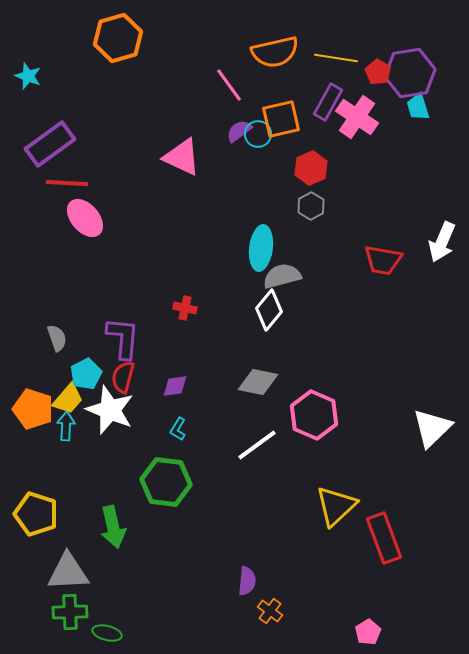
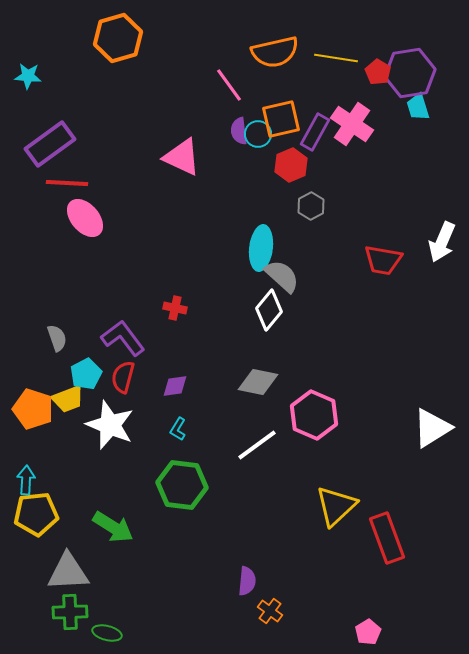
cyan star at (28, 76): rotated 16 degrees counterclockwise
purple rectangle at (328, 102): moved 13 px left, 30 px down
pink cross at (357, 117): moved 5 px left, 7 px down
purple semicircle at (239, 131): rotated 60 degrees counterclockwise
red hexagon at (311, 168): moved 20 px left, 3 px up
gray semicircle at (282, 276): rotated 57 degrees clockwise
red cross at (185, 308): moved 10 px left
purple L-shape at (123, 338): rotated 42 degrees counterclockwise
yellow trapezoid at (68, 399): rotated 28 degrees clockwise
white star at (110, 410): moved 15 px down
cyan arrow at (66, 426): moved 40 px left, 54 px down
white triangle at (432, 428): rotated 12 degrees clockwise
green hexagon at (166, 482): moved 16 px right, 3 px down
yellow pentagon at (36, 514): rotated 24 degrees counterclockwise
green arrow at (113, 527): rotated 45 degrees counterclockwise
red rectangle at (384, 538): moved 3 px right
